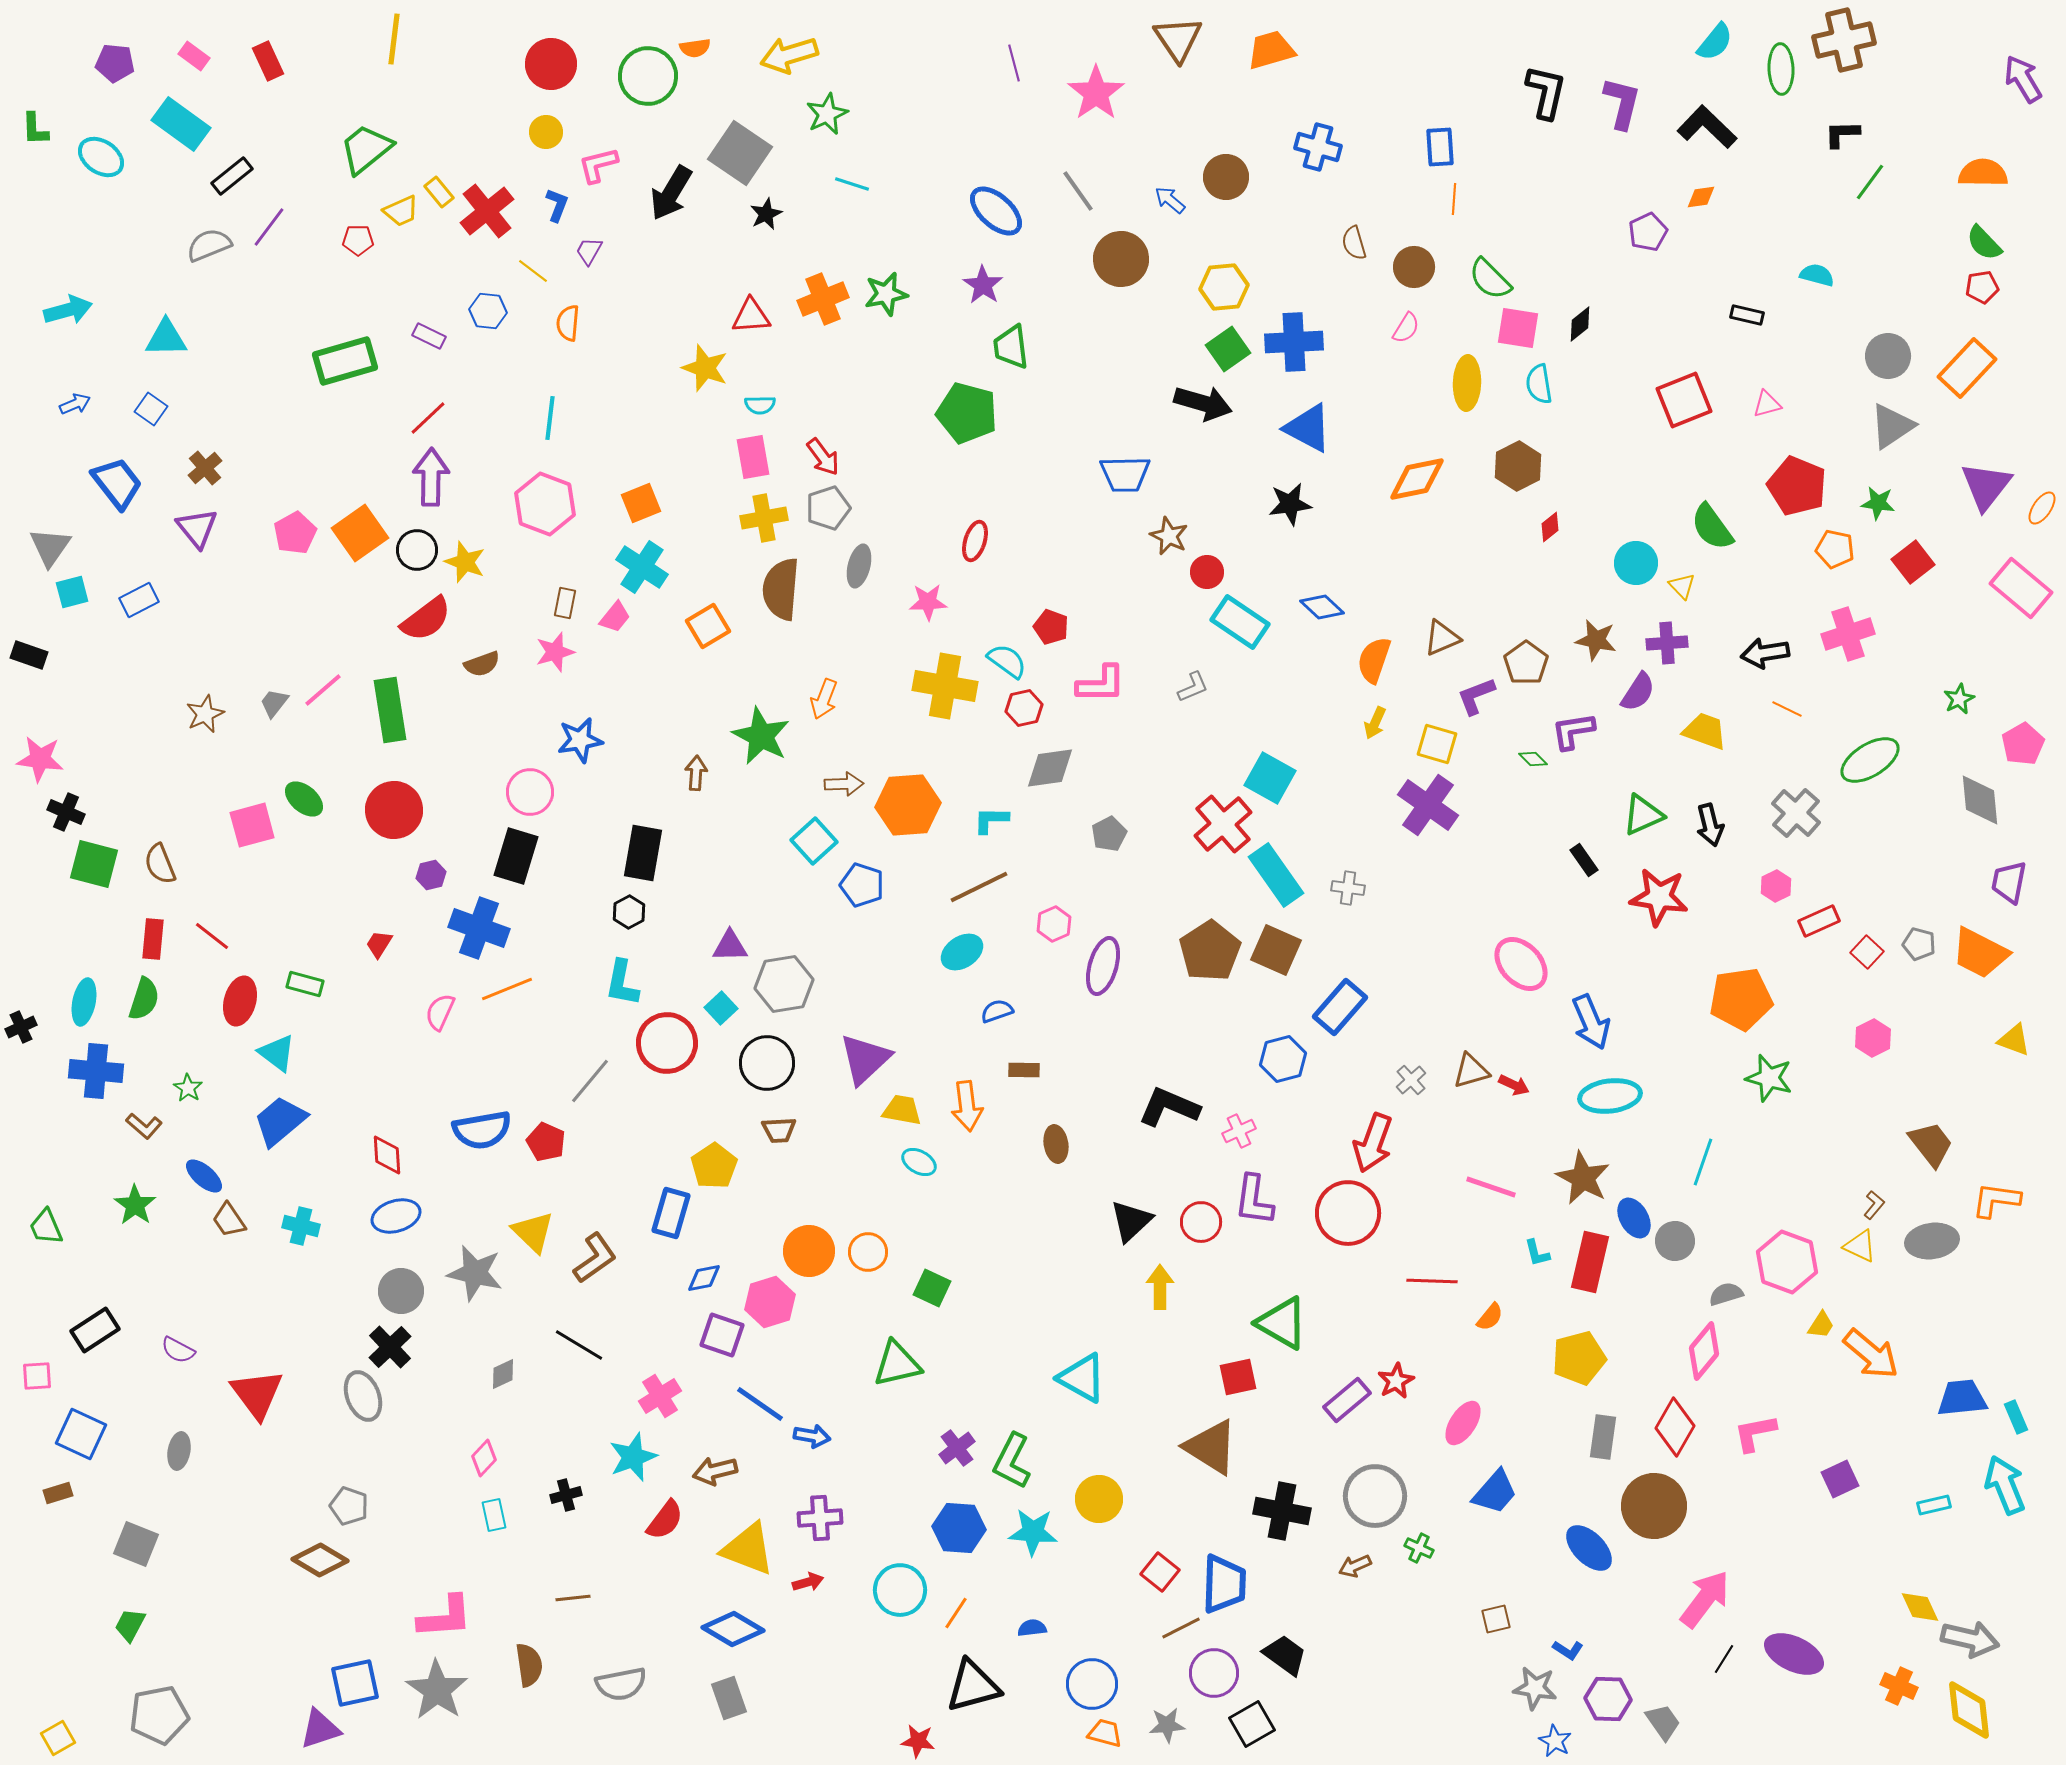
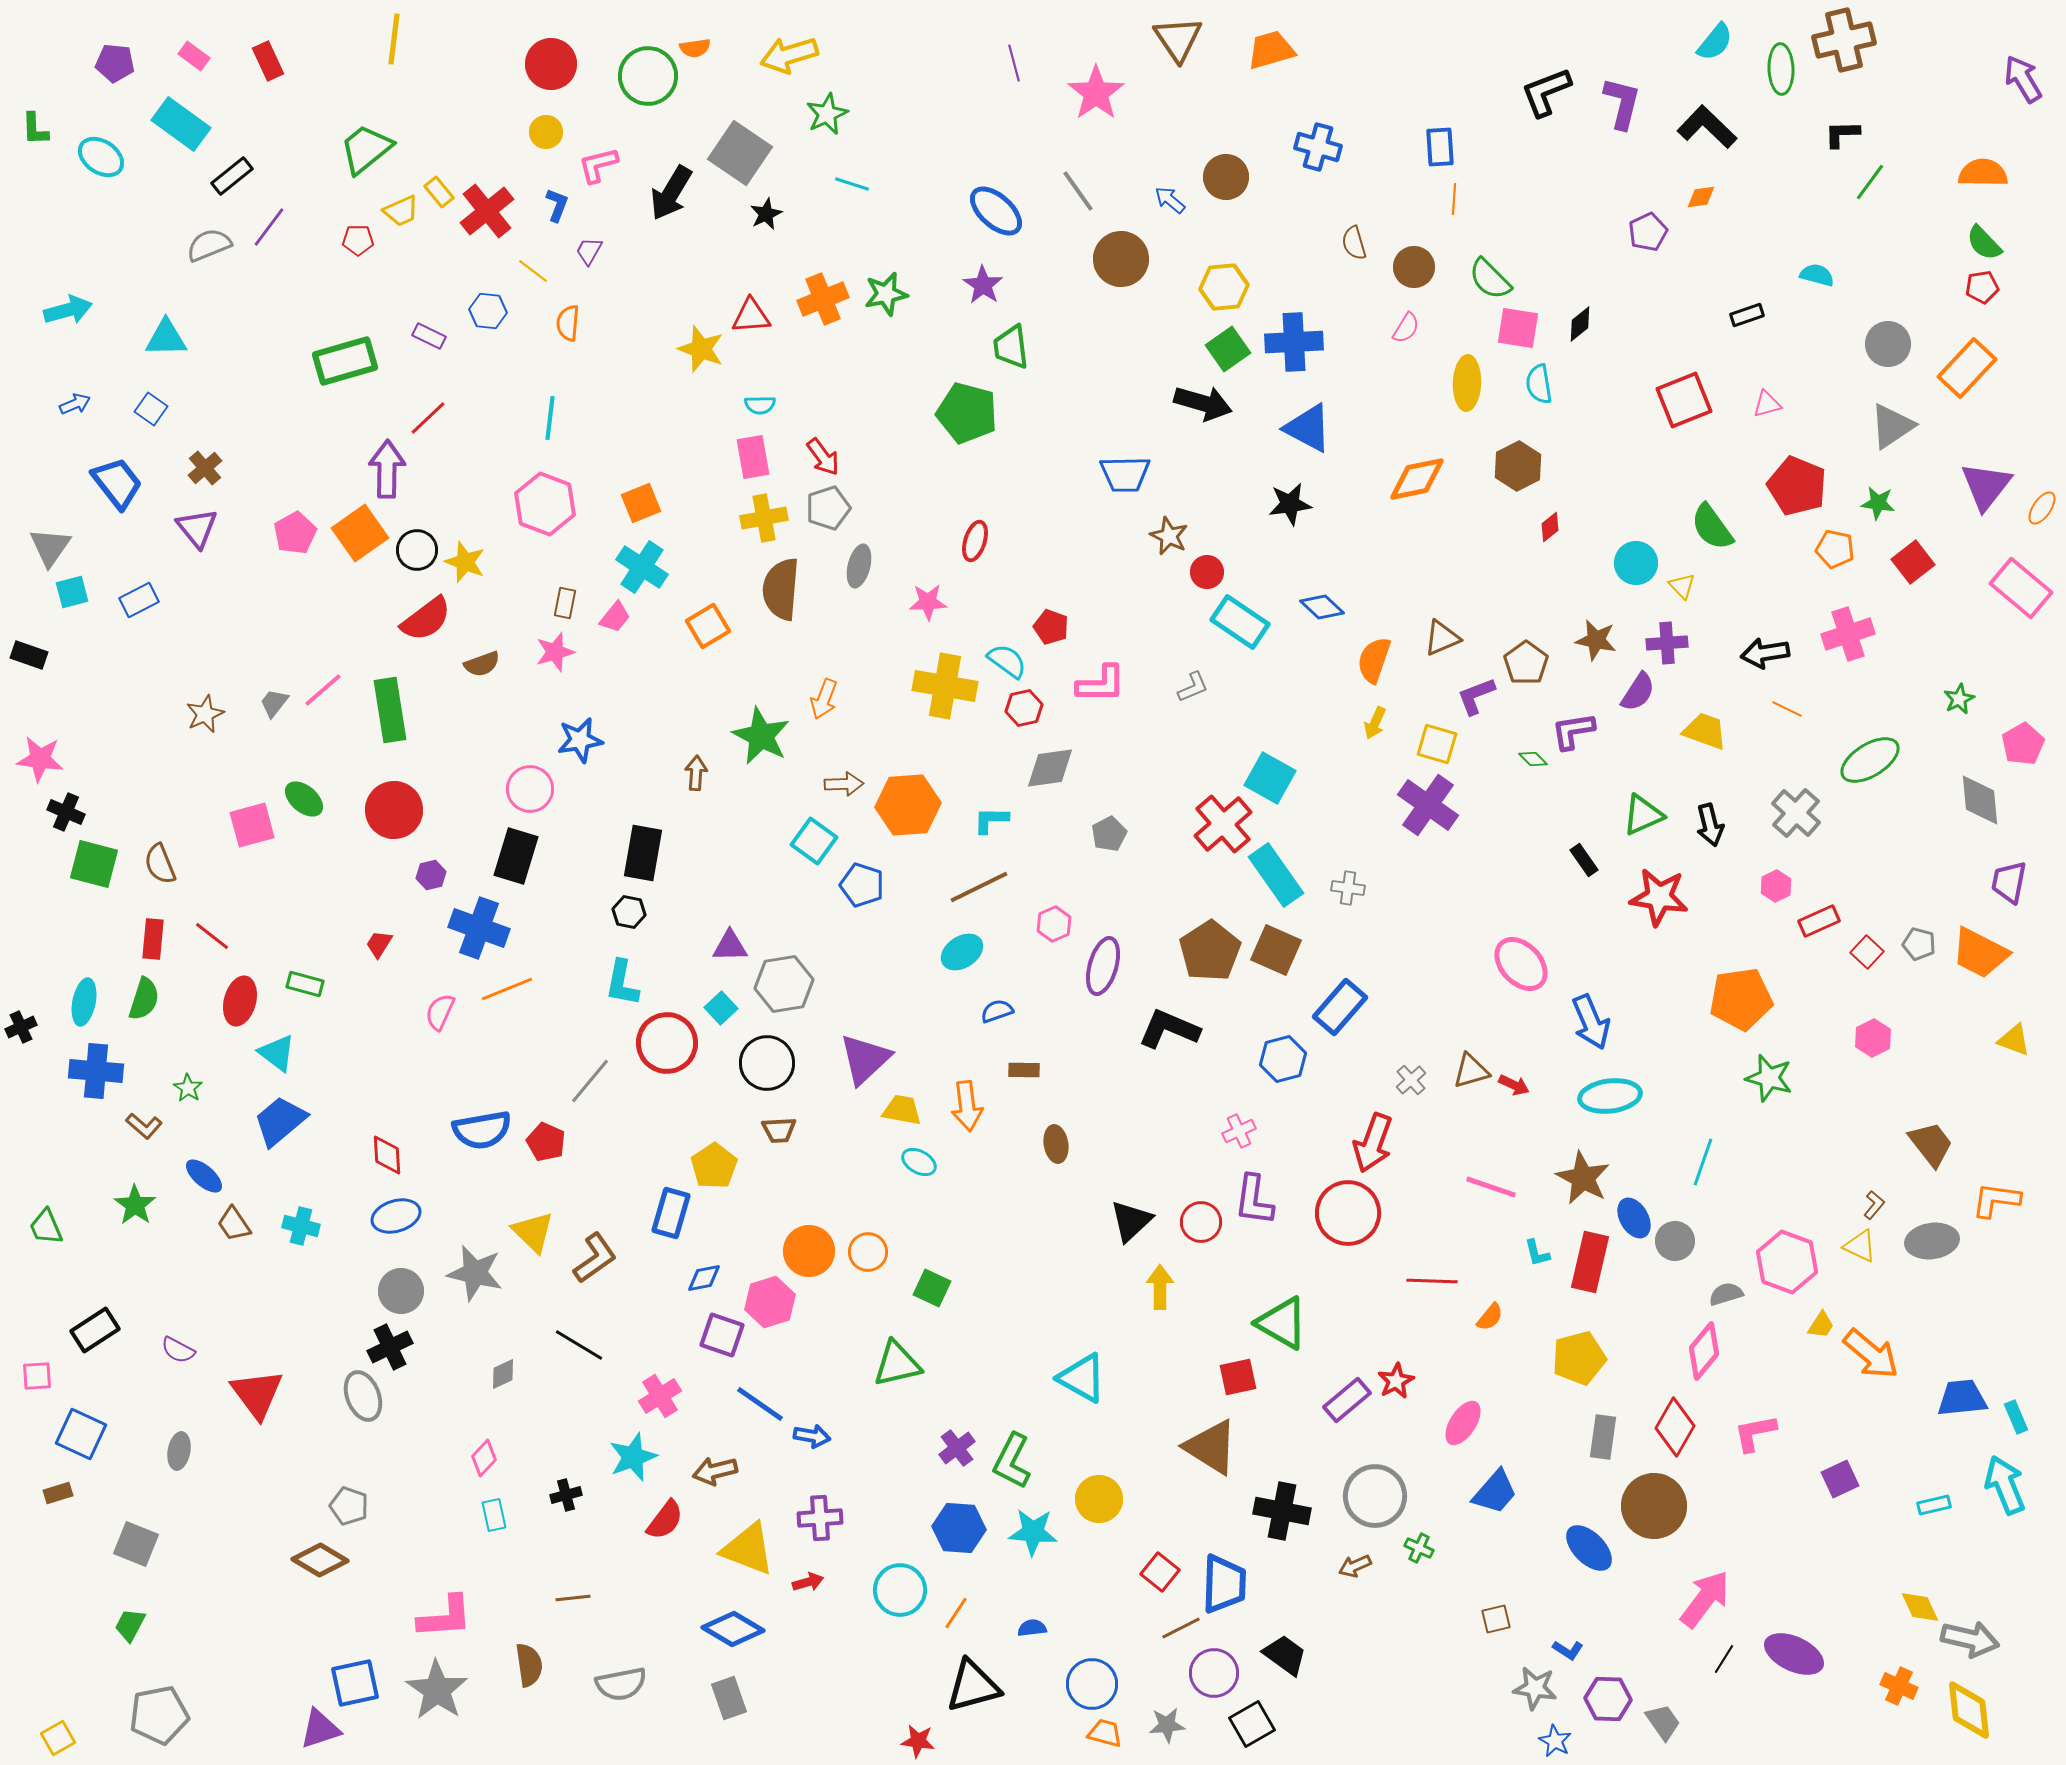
black L-shape at (1546, 92): rotated 124 degrees counterclockwise
black rectangle at (1747, 315): rotated 32 degrees counterclockwise
gray circle at (1888, 356): moved 12 px up
yellow star at (705, 368): moved 4 px left, 19 px up
purple arrow at (431, 477): moved 44 px left, 8 px up
pink circle at (530, 792): moved 3 px up
cyan square at (814, 841): rotated 12 degrees counterclockwise
black hexagon at (629, 912): rotated 20 degrees counterclockwise
black L-shape at (1169, 1107): moved 78 px up
brown trapezoid at (229, 1220): moved 5 px right, 4 px down
black cross at (390, 1347): rotated 18 degrees clockwise
